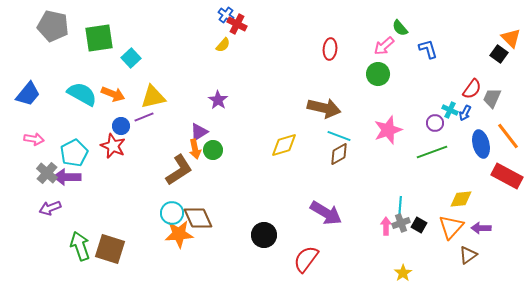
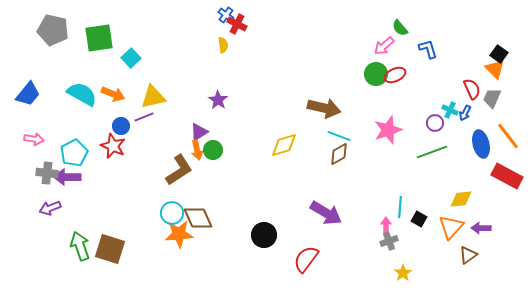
gray pentagon at (53, 26): moved 4 px down
orange triangle at (511, 38): moved 16 px left, 31 px down
yellow semicircle at (223, 45): rotated 49 degrees counterclockwise
red ellipse at (330, 49): moved 65 px right, 26 px down; rotated 60 degrees clockwise
green circle at (378, 74): moved 2 px left
red semicircle at (472, 89): rotated 60 degrees counterclockwise
orange arrow at (195, 149): moved 2 px right, 1 px down
gray cross at (47, 173): rotated 35 degrees counterclockwise
gray cross at (401, 223): moved 12 px left, 18 px down
black square at (419, 225): moved 6 px up
